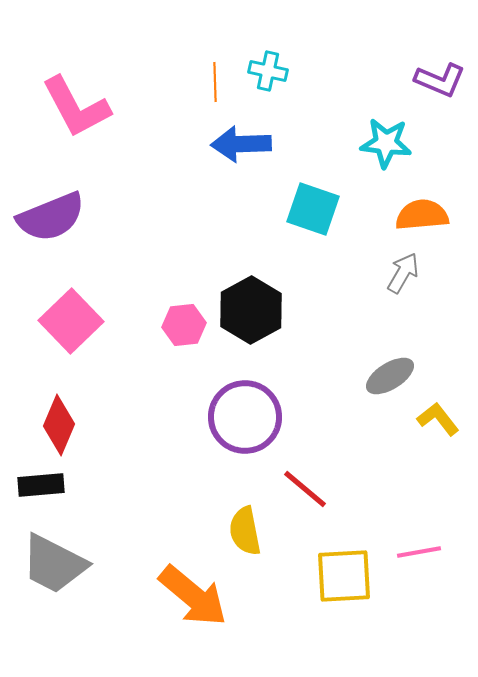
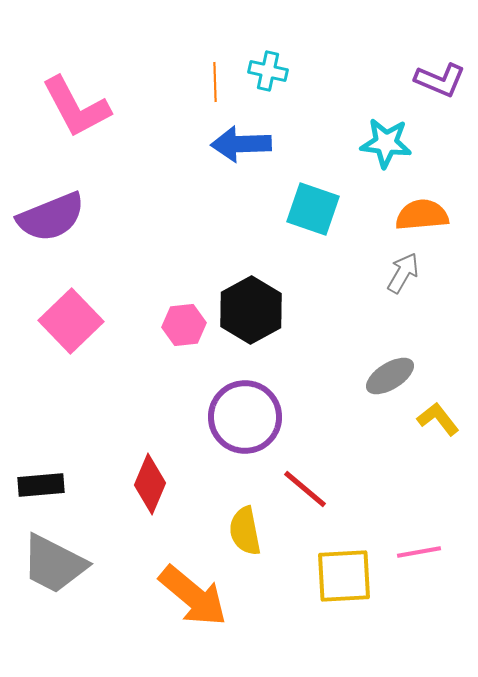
red diamond: moved 91 px right, 59 px down
